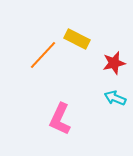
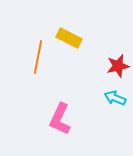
yellow rectangle: moved 8 px left, 1 px up
orange line: moved 5 px left, 2 px down; rotated 32 degrees counterclockwise
red star: moved 4 px right, 3 px down
